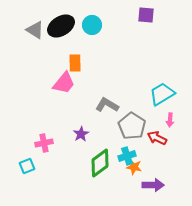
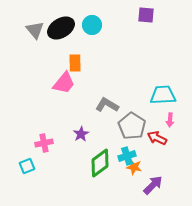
black ellipse: moved 2 px down
gray triangle: rotated 18 degrees clockwise
cyan trapezoid: moved 1 px right, 1 px down; rotated 28 degrees clockwise
purple arrow: rotated 45 degrees counterclockwise
